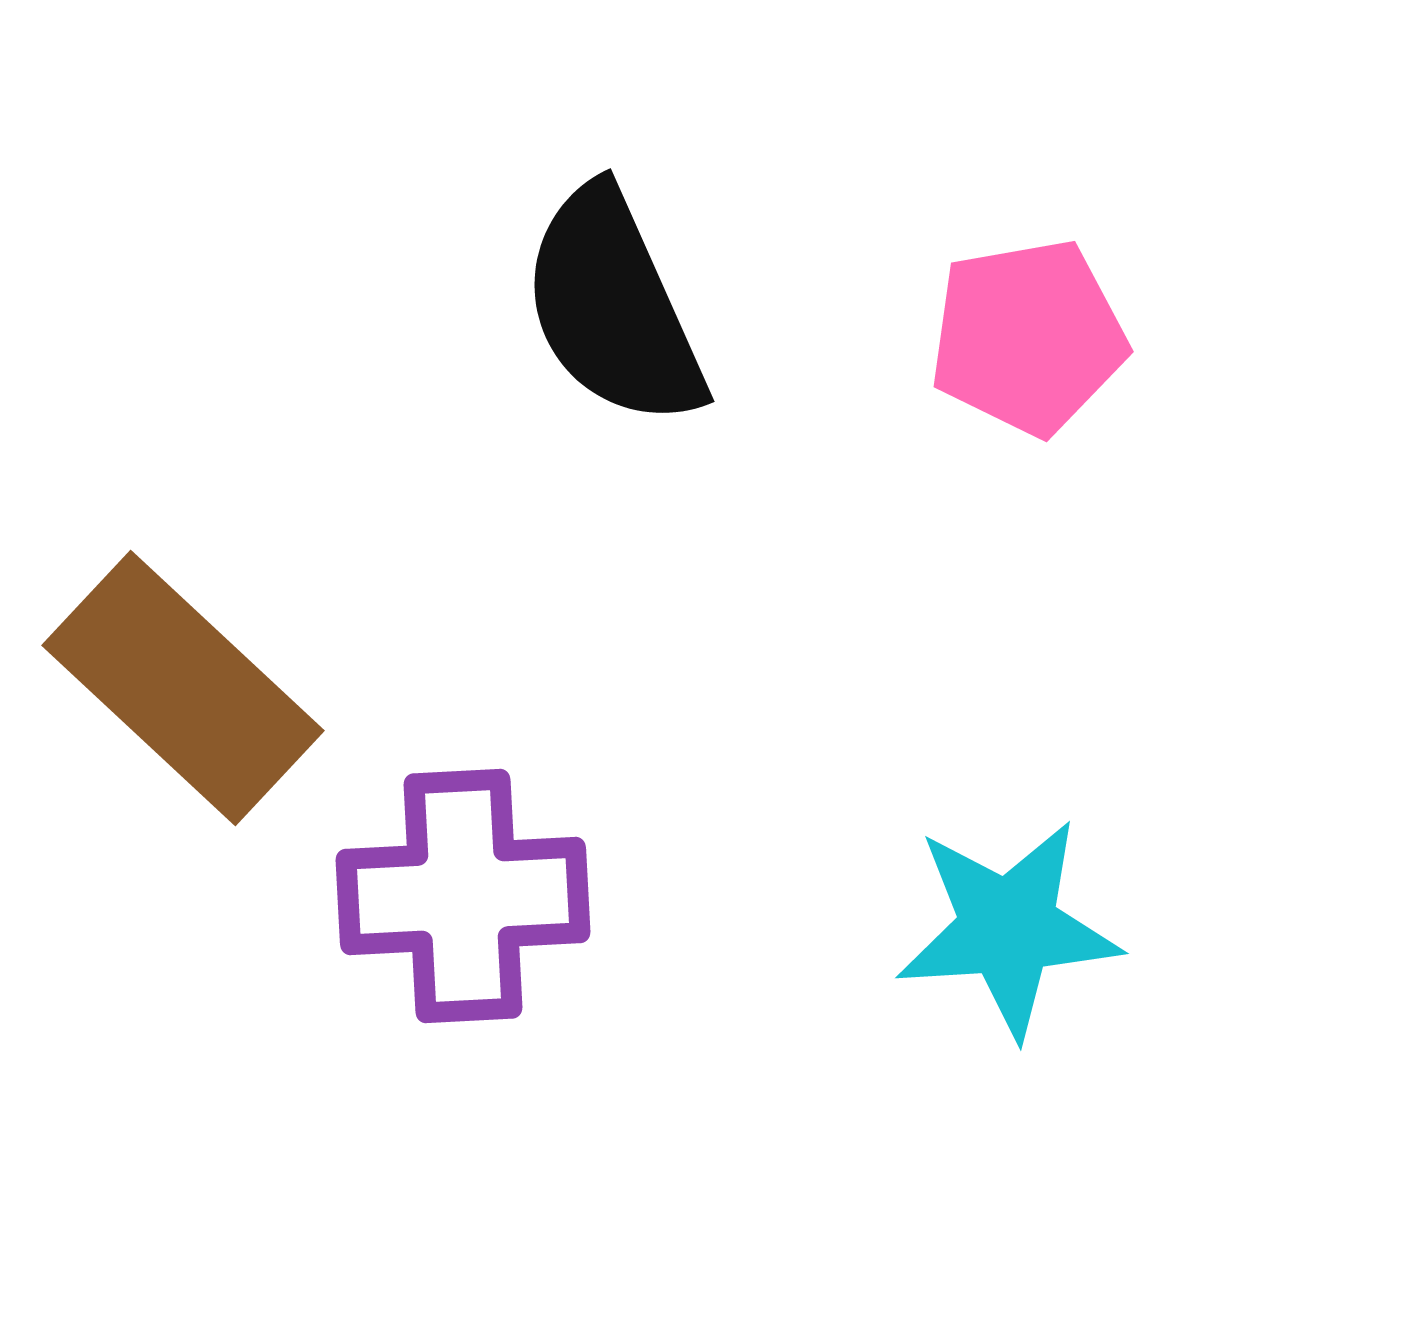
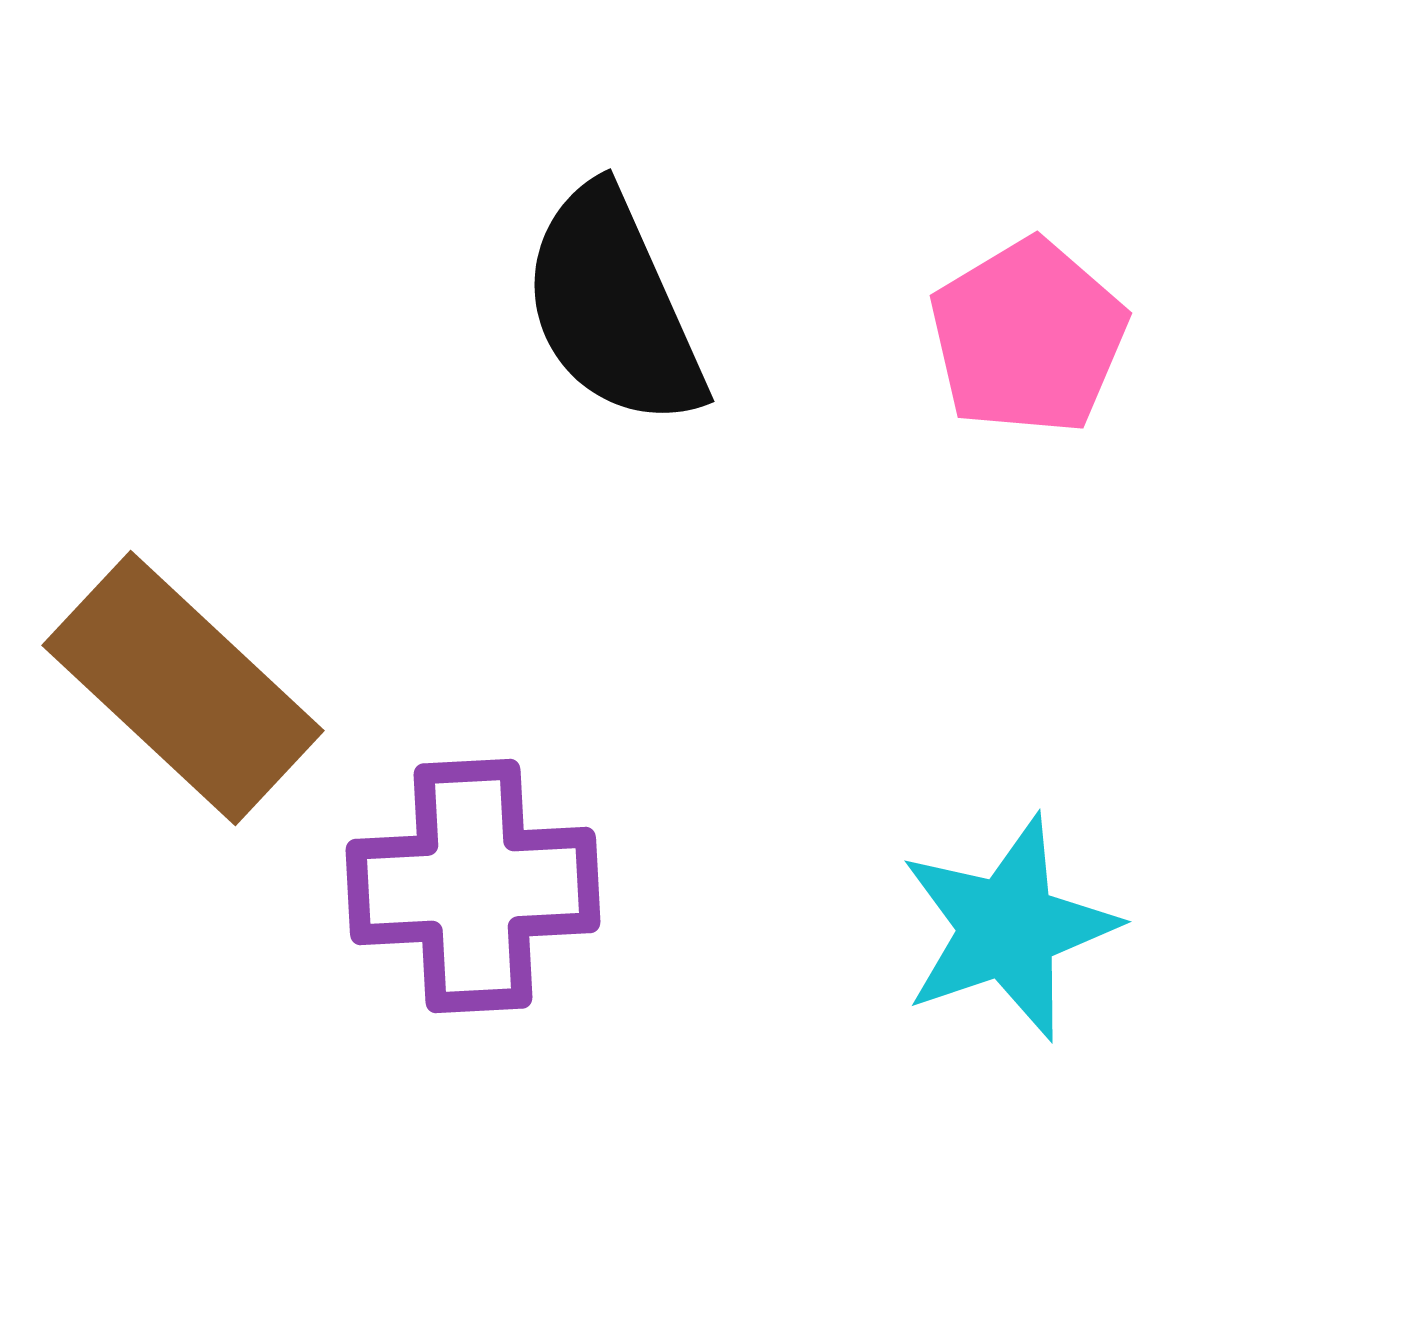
pink pentagon: rotated 21 degrees counterclockwise
purple cross: moved 10 px right, 10 px up
cyan star: rotated 15 degrees counterclockwise
